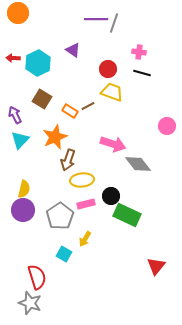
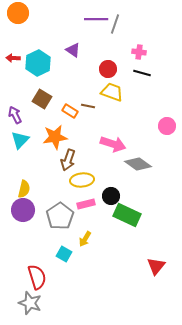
gray line: moved 1 px right, 1 px down
brown line: rotated 40 degrees clockwise
orange star: rotated 15 degrees clockwise
gray diamond: rotated 16 degrees counterclockwise
